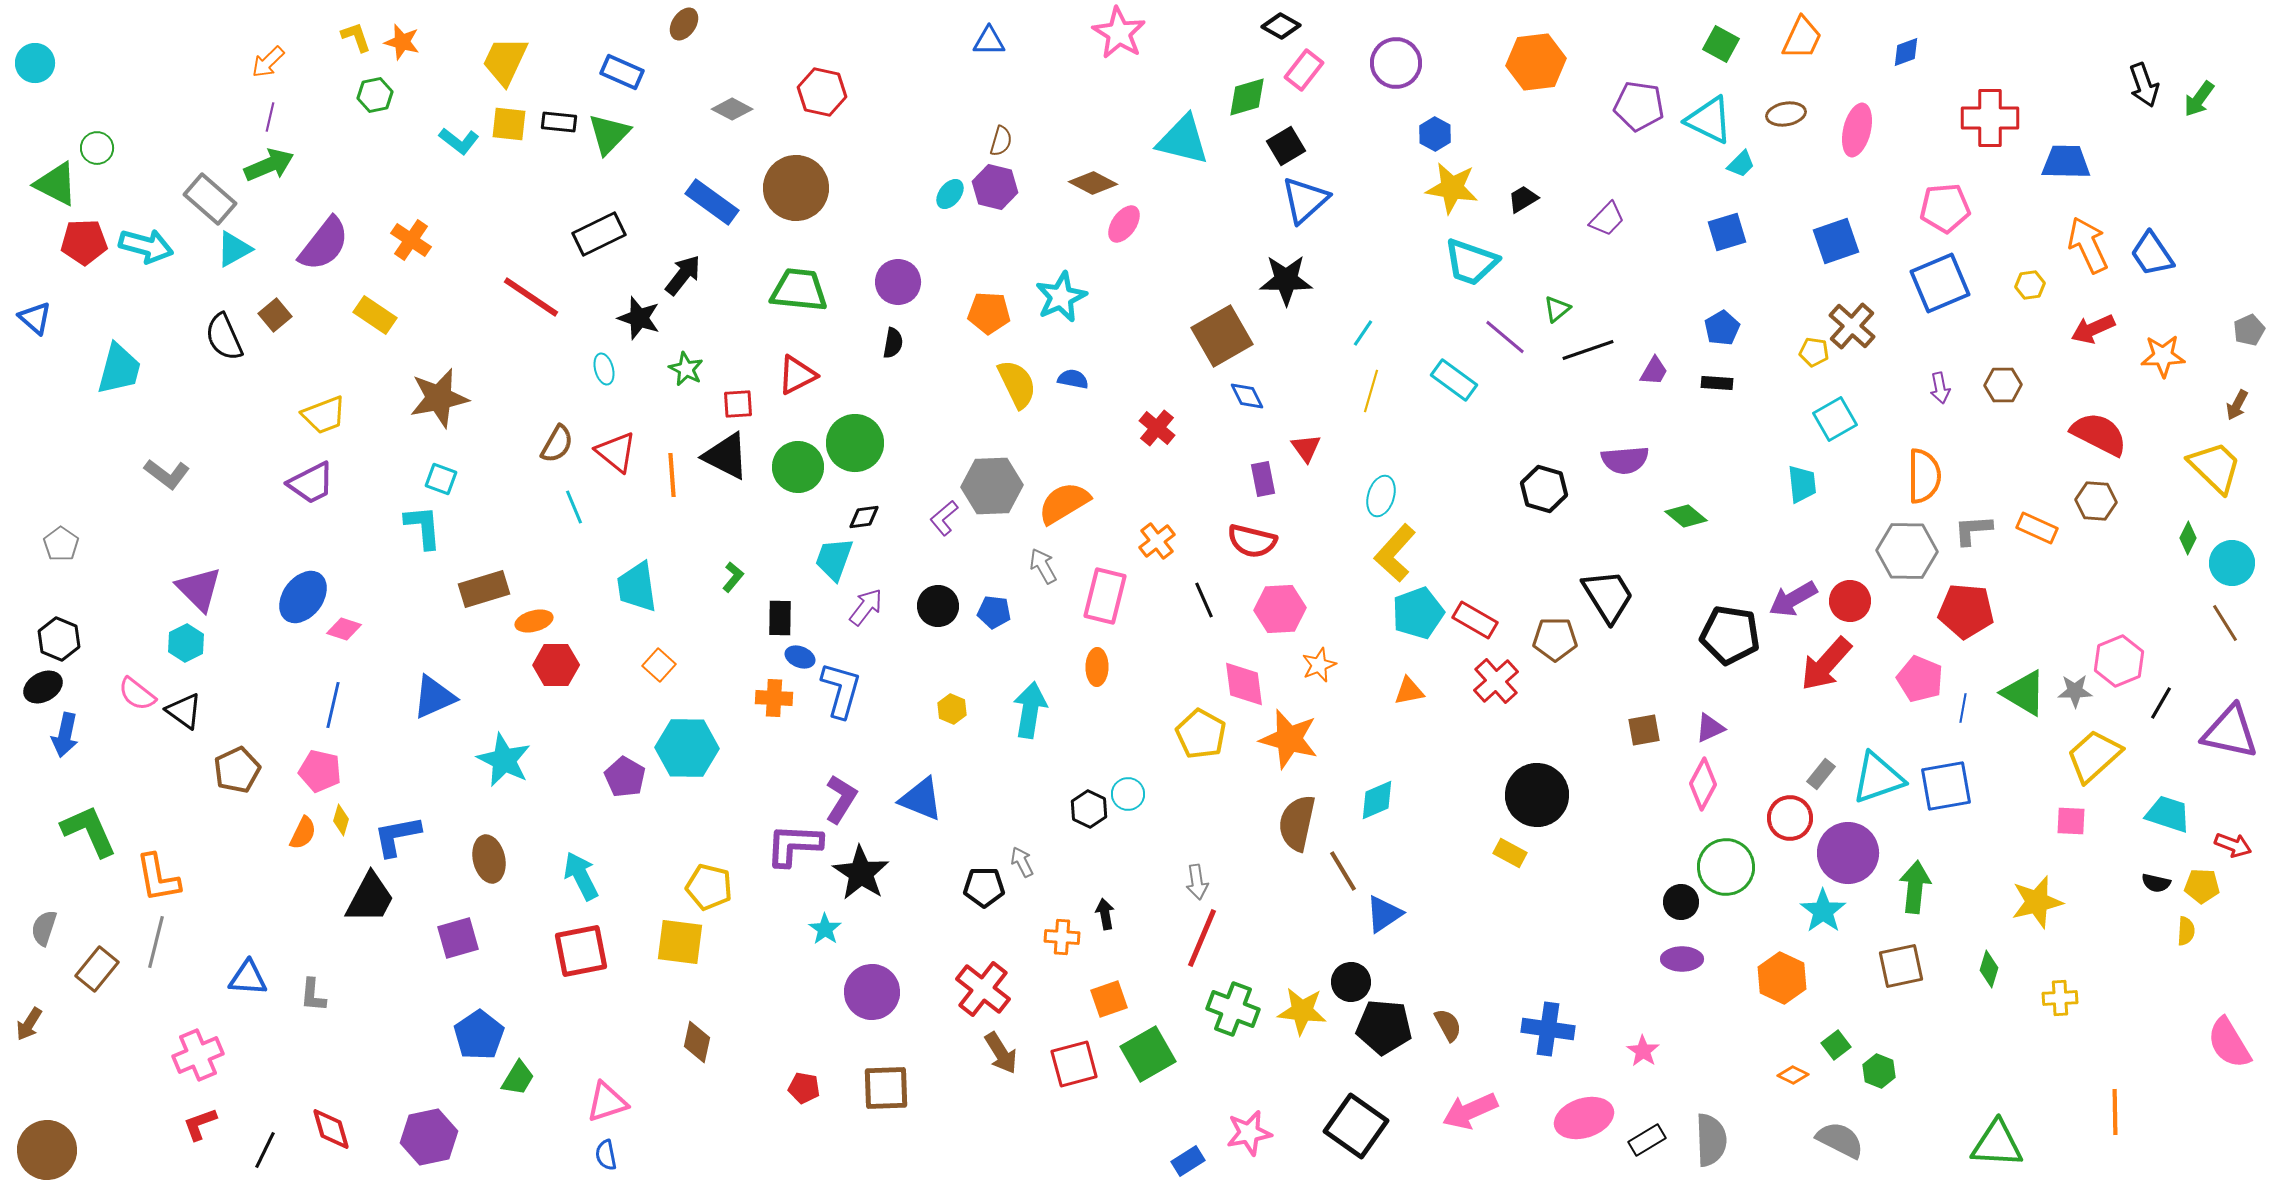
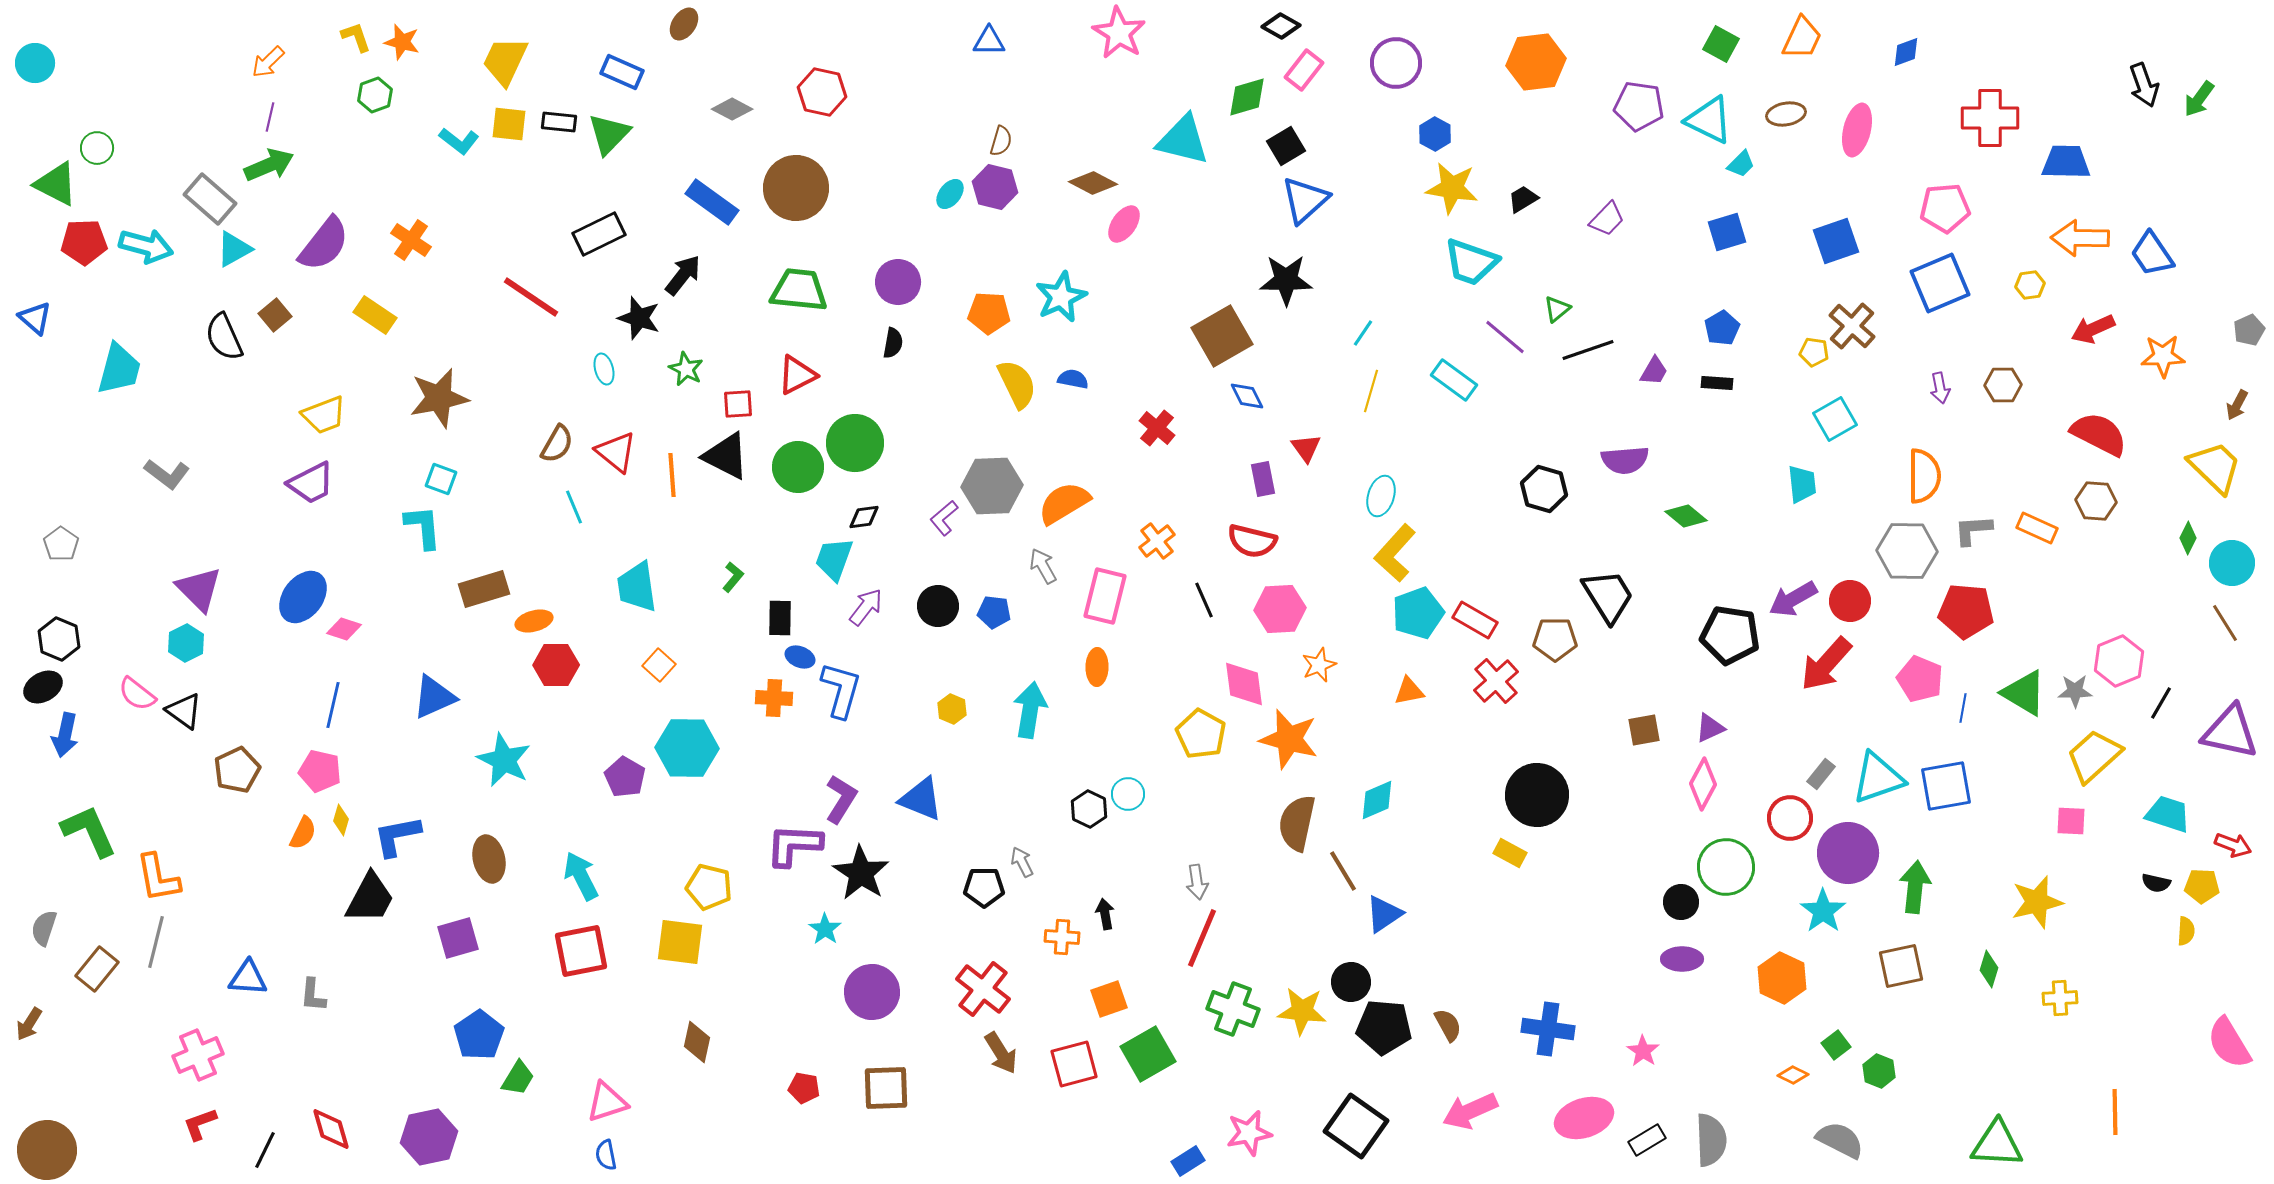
green hexagon at (375, 95): rotated 8 degrees counterclockwise
orange arrow at (2088, 245): moved 8 px left, 7 px up; rotated 64 degrees counterclockwise
